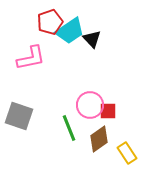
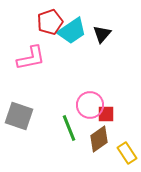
cyan trapezoid: moved 2 px right
black triangle: moved 10 px right, 5 px up; rotated 24 degrees clockwise
red square: moved 2 px left, 3 px down
